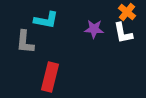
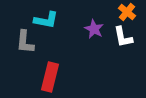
purple star: rotated 24 degrees clockwise
white L-shape: moved 4 px down
